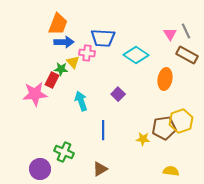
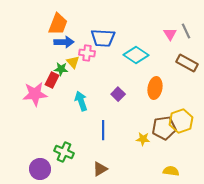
brown rectangle: moved 8 px down
orange ellipse: moved 10 px left, 9 px down
